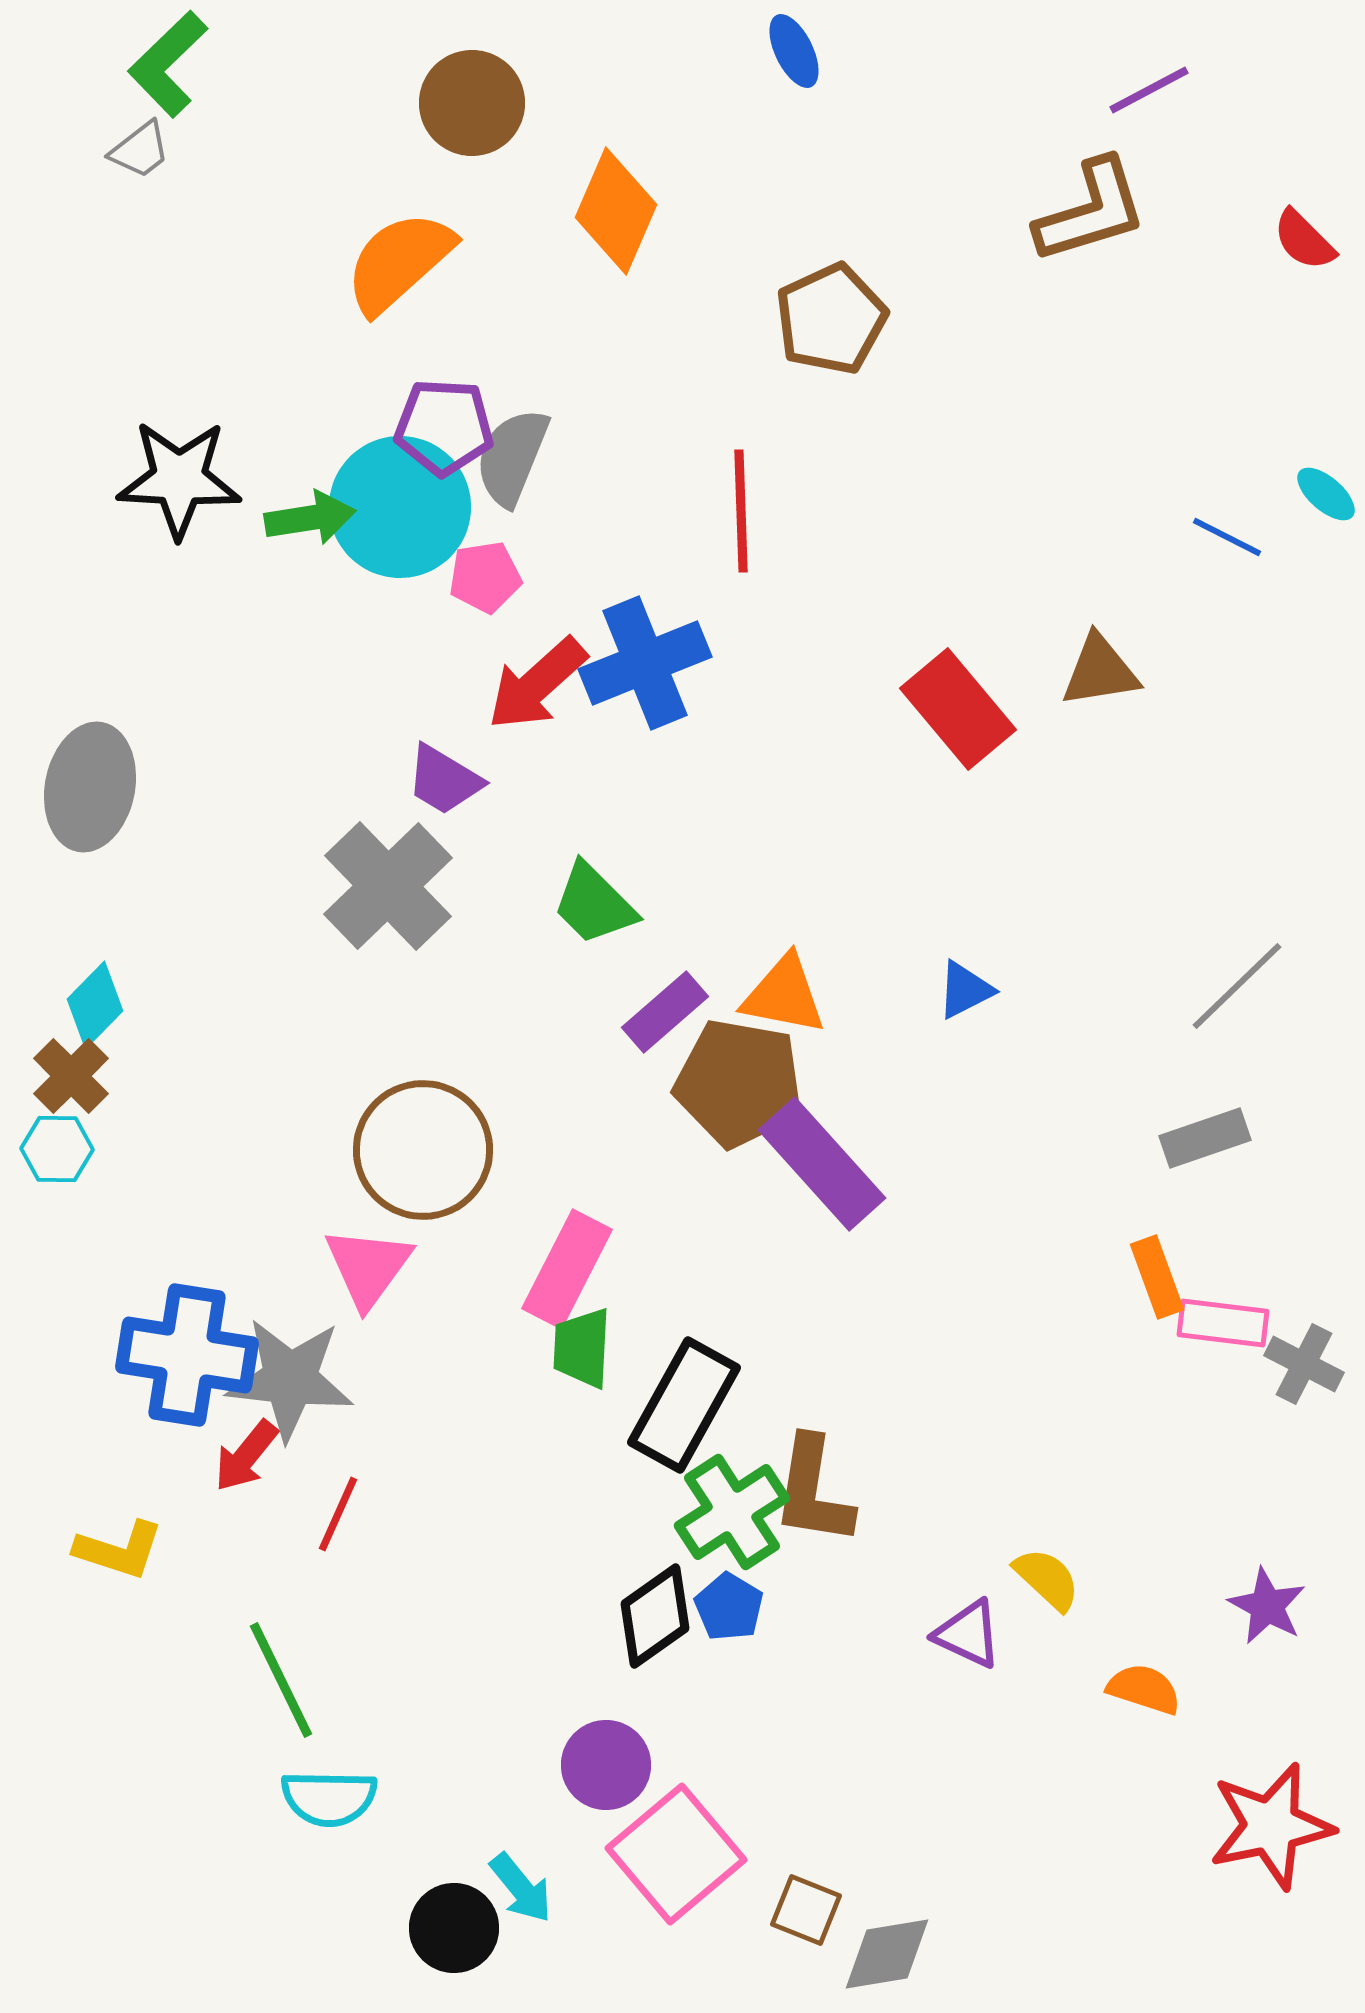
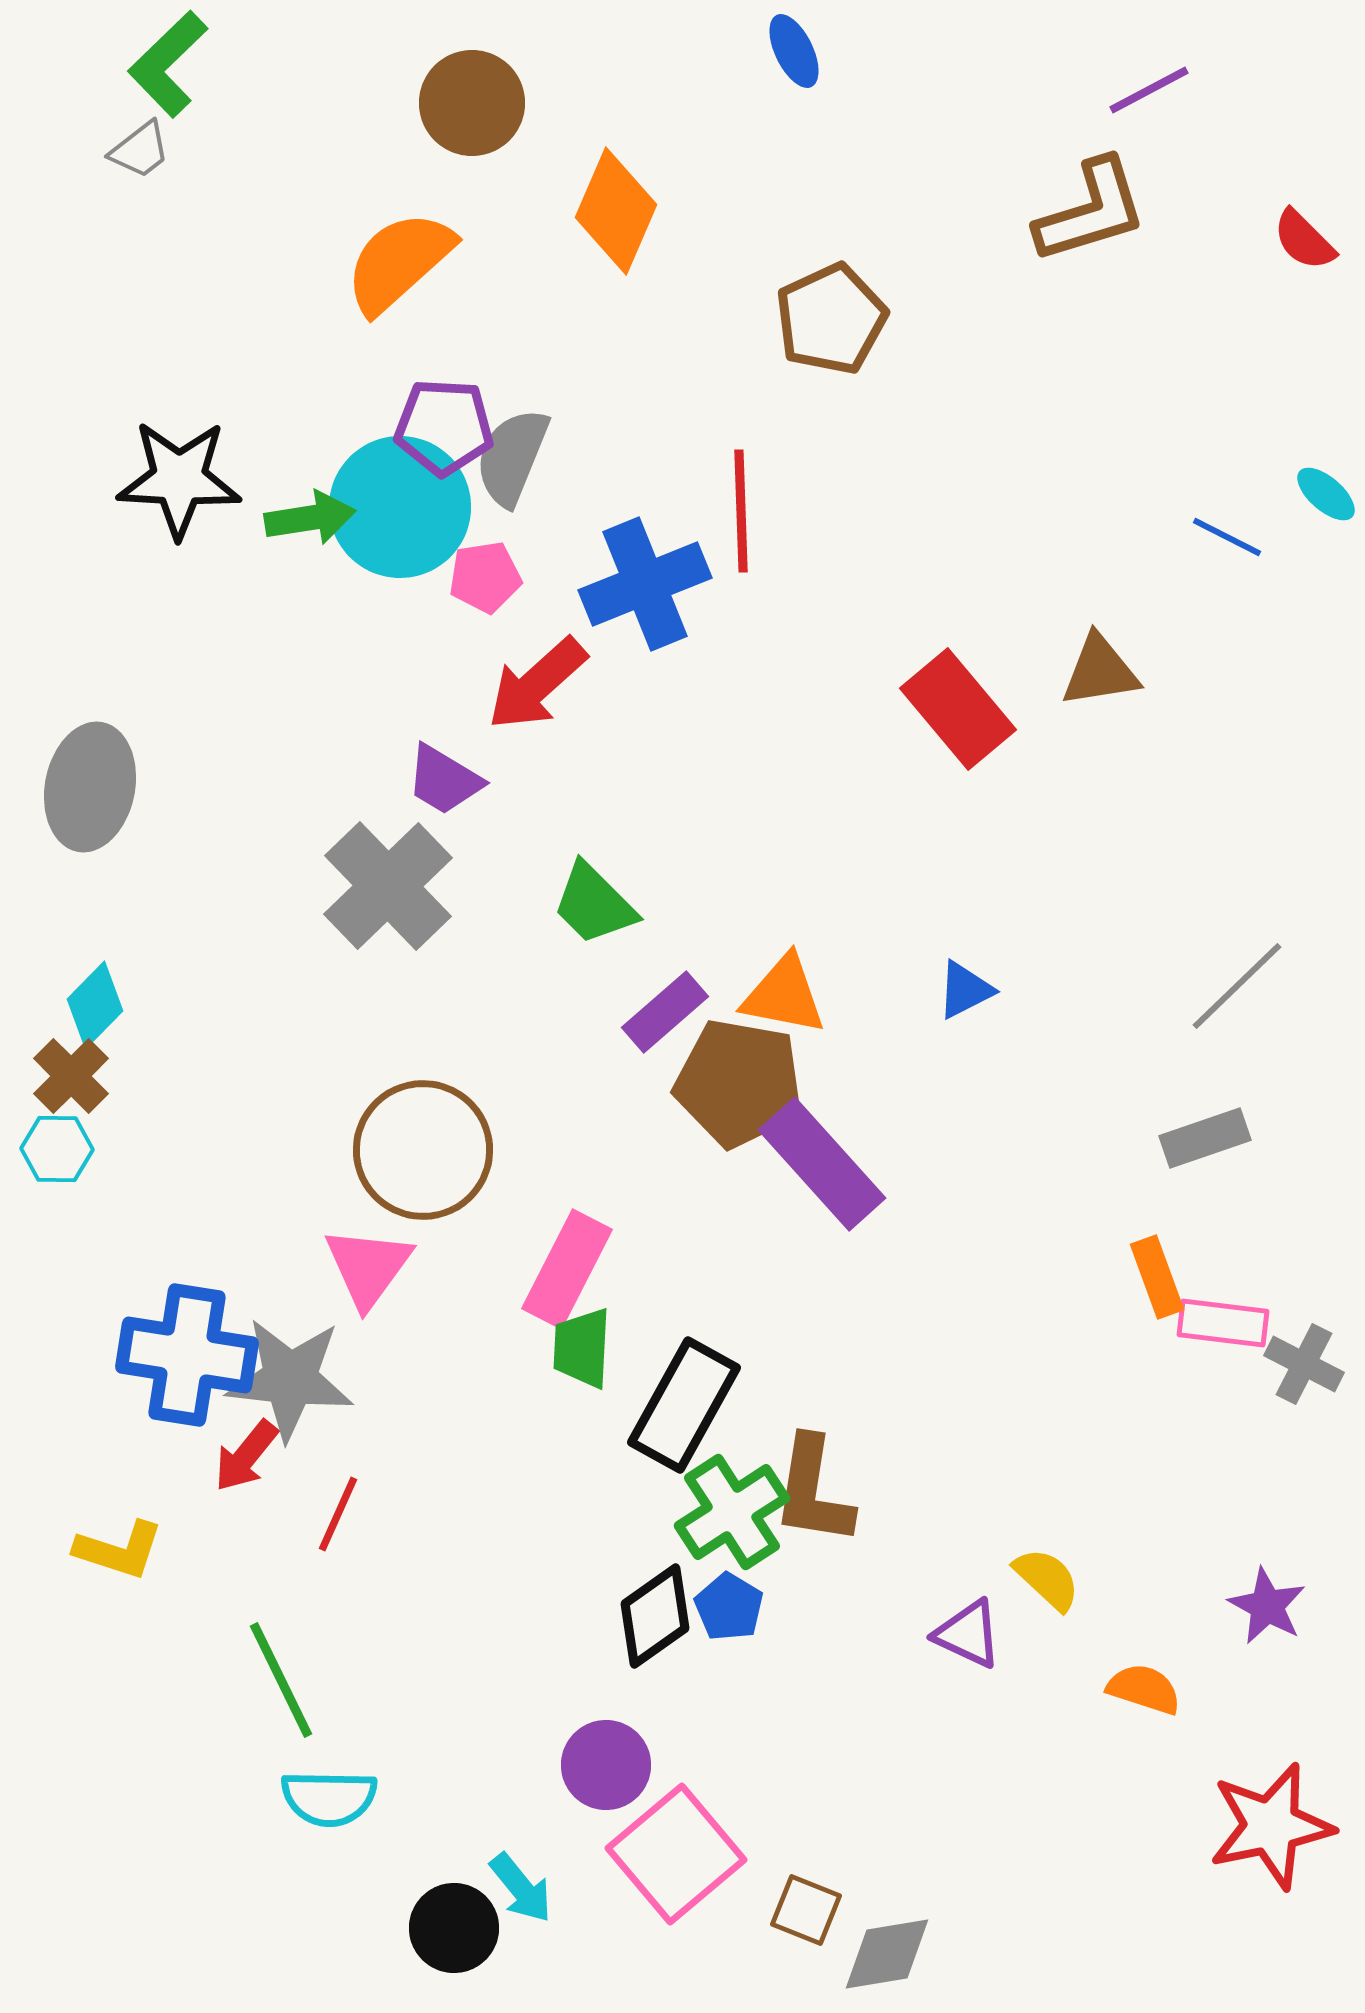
blue cross at (645, 663): moved 79 px up
